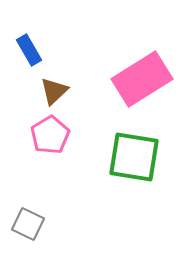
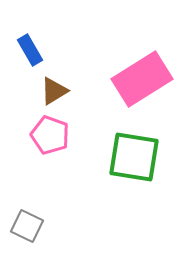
blue rectangle: moved 1 px right
brown triangle: rotated 12 degrees clockwise
pink pentagon: rotated 21 degrees counterclockwise
gray square: moved 1 px left, 2 px down
